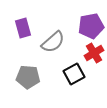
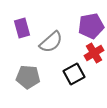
purple rectangle: moved 1 px left
gray semicircle: moved 2 px left
